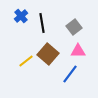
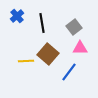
blue cross: moved 4 px left
pink triangle: moved 2 px right, 3 px up
yellow line: rotated 35 degrees clockwise
blue line: moved 1 px left, 2 px up
